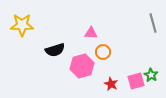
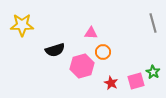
green star: moved 2 px right, 3 px up
red star: moved 1 px up
